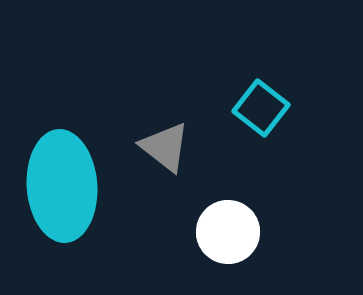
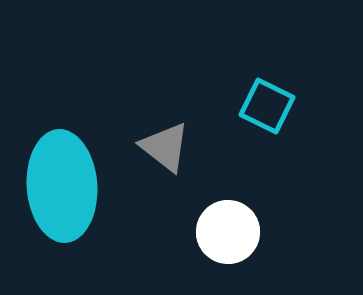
cyan square: moved 6 px right, 2 px up; rotated 12 degrees counterclockwise
